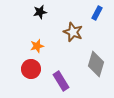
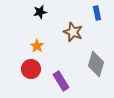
blue rectangle: rotated 40 degrees counterclockwise
orange star: rotated 24 degrees counterclockwise
